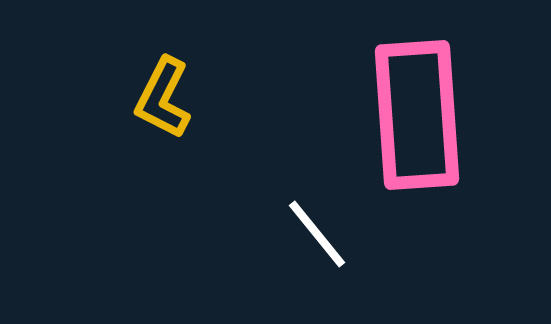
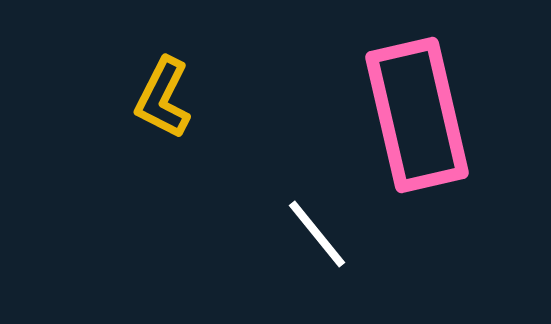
pink rectangle: rotated 9 degrees counterclockwise
